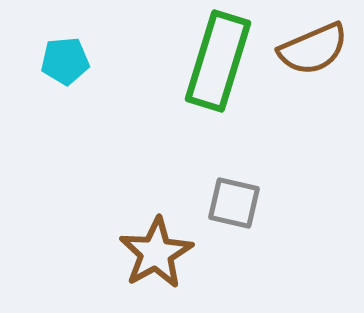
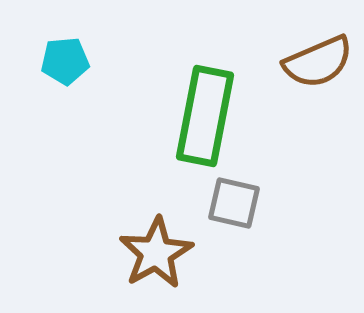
brown semicircle: moved 5 px right, 13 px down
green rectangle: moved 13 px left, 55 px down; rotated 6 degrees counterclockwise
